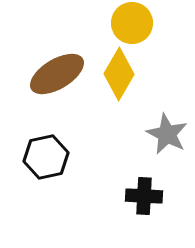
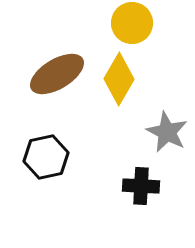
yellow diamond: moved 5 px down
gray star: moved 2 px up
black cross: moved 3 px left, 10 px up
